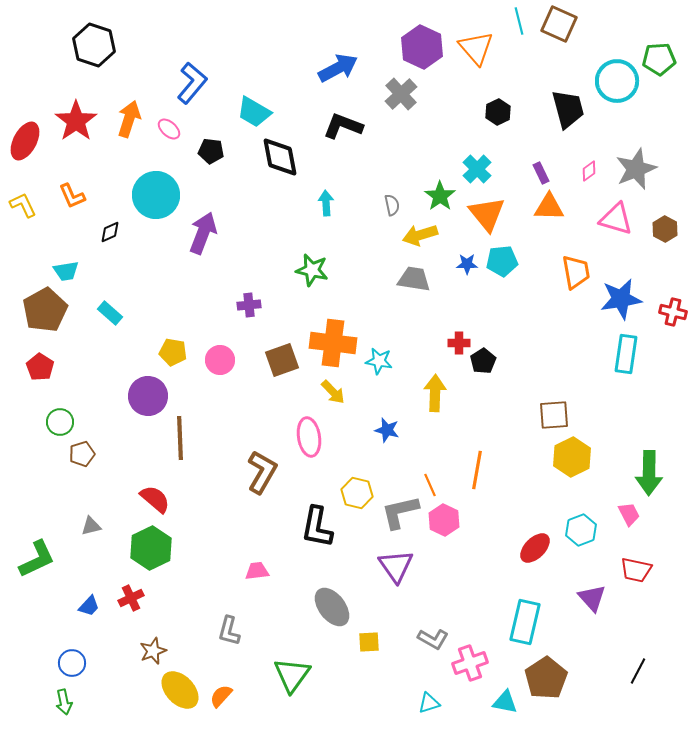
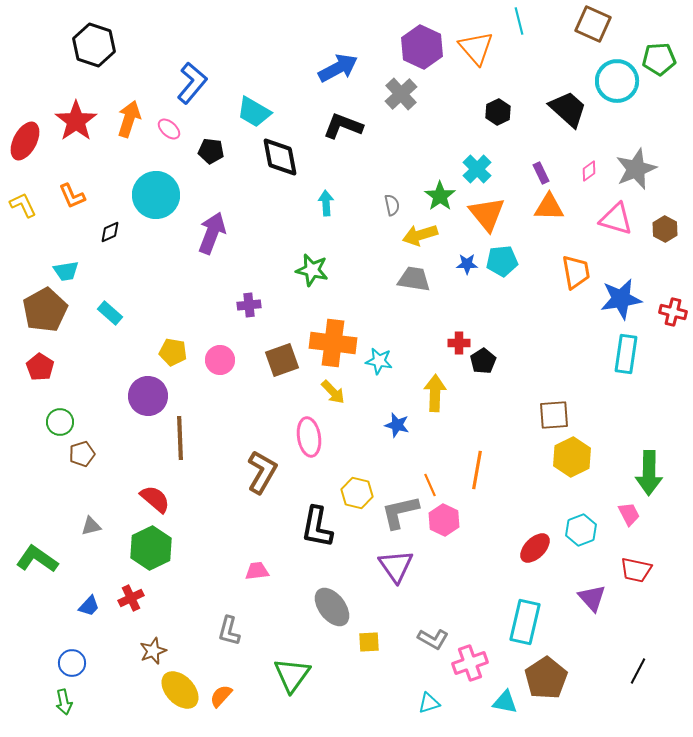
brown square at (559, 24): moved 34 px right
black trapezoid at (568, 109): rotated 33 degrees counterclockwise
purple arrow at (203, 233): moved 9 px right
blue star at (387, 430): moved 10 px right, 5 px up
green L-shape at (37, 559): rotated 120 degrees counterclockwise
